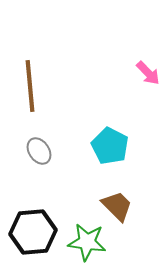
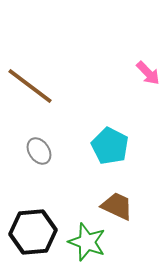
brown line: rotated 48 degrees counterclockwise
brown trapezoid: rotated 20 degrees counterclockwise
green star: rotated 12 degrees clockwise
